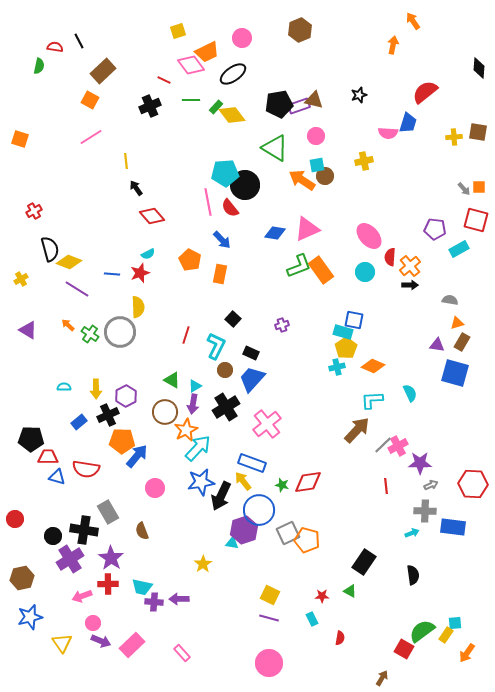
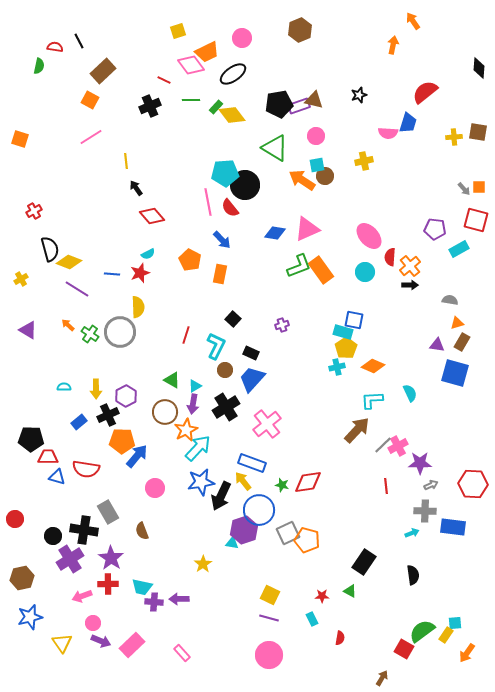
pink circle at (269, 663): moved 8 px up
